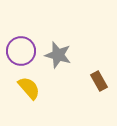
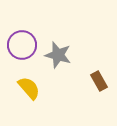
purple circle: moved 1 px right, 6 px up
